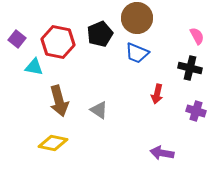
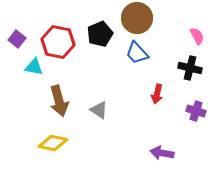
blue trapezoid: rotated 25 degrees clockwise
